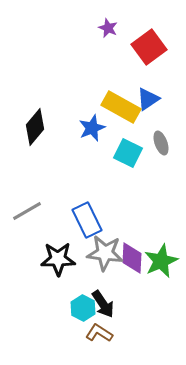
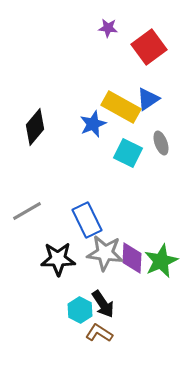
purple star: rotated 18 degrees counterclockwise
blue star: moved 1 px right, 4 px up
cyan hexagon: moved 3 px left, 2 px down
